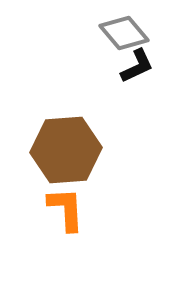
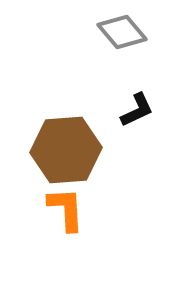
gray diamond: moved 2 px left, 1 px up
black L-shape: moved 44 px down
